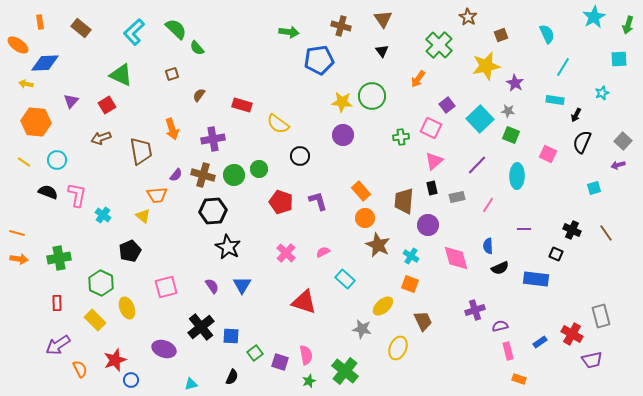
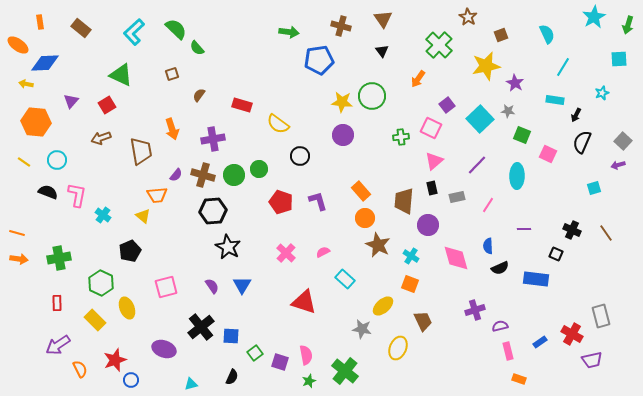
green square at (511, 135): moved 11 px right
